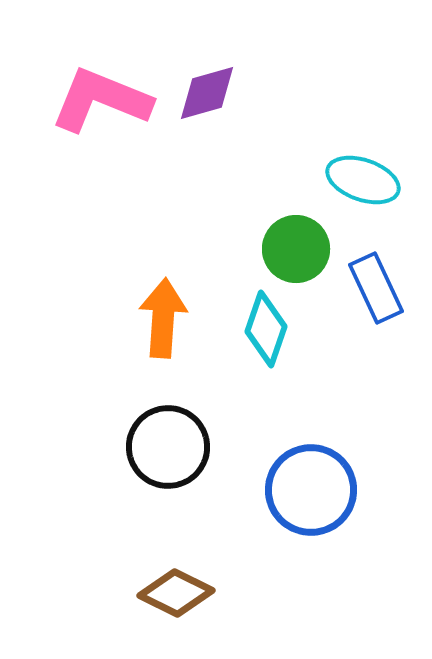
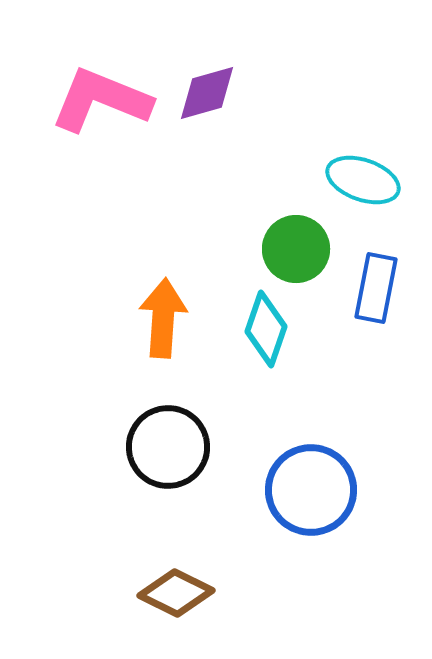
blue rectangle: rotated 36 degrees clockwise
